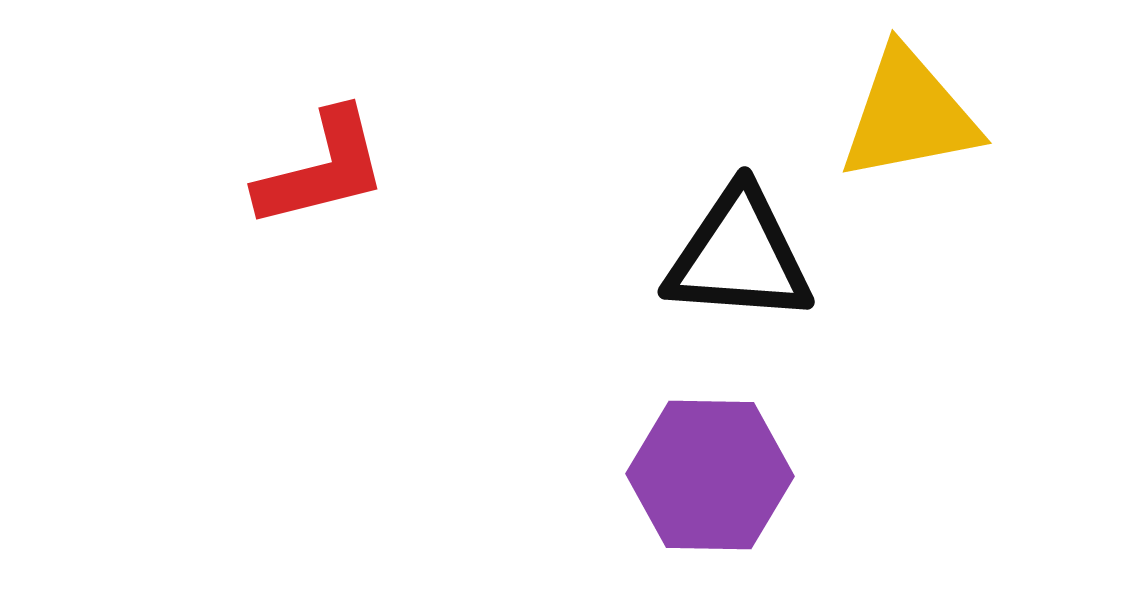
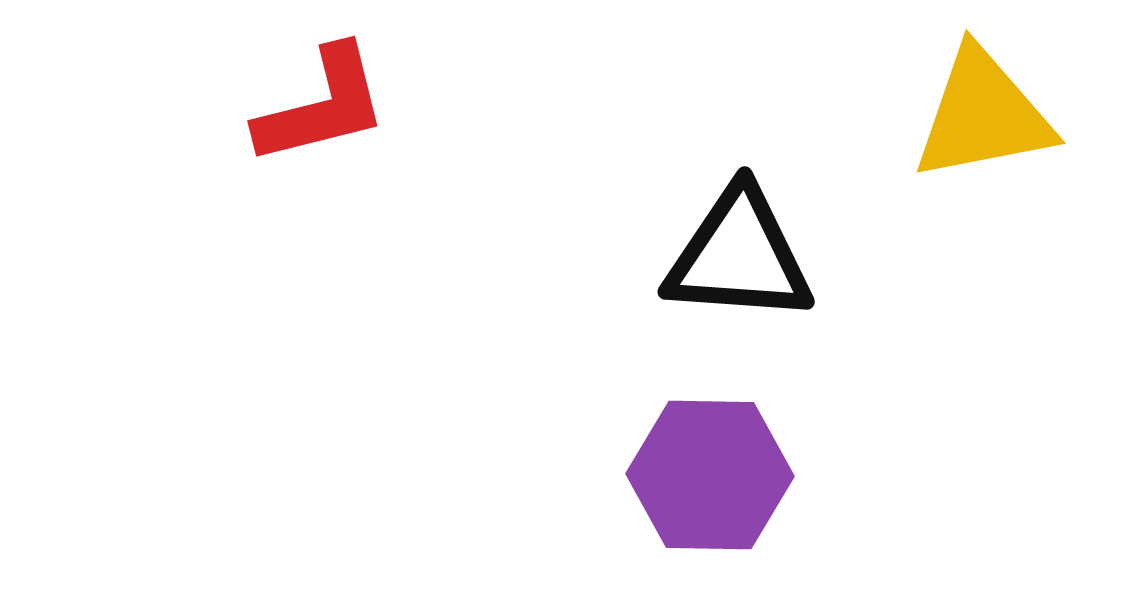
yellow triangle: moved 74 px right
red L-shape: moved 63 px up
